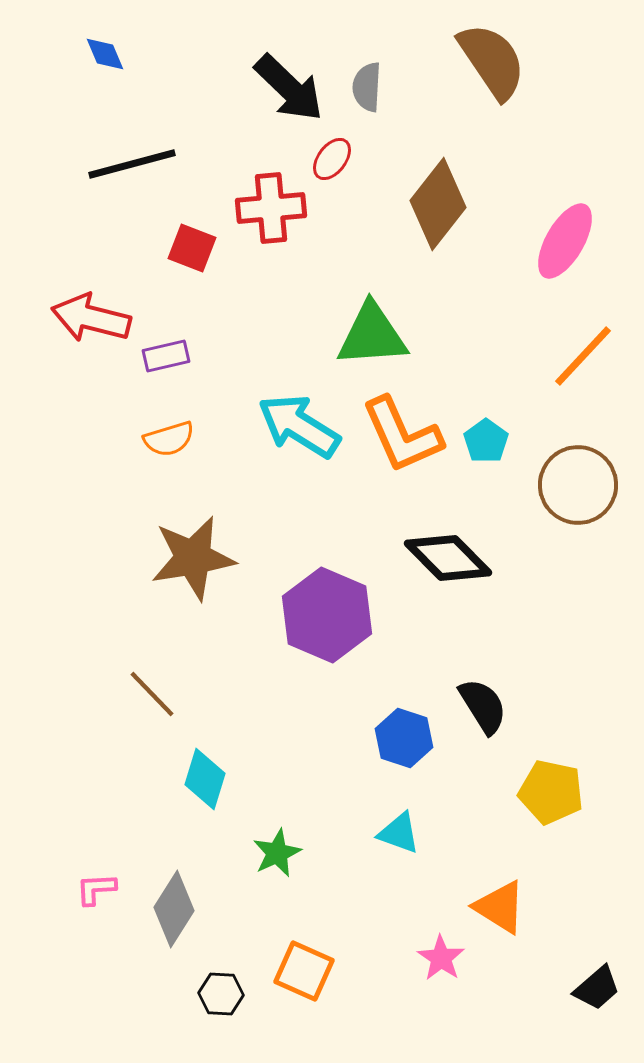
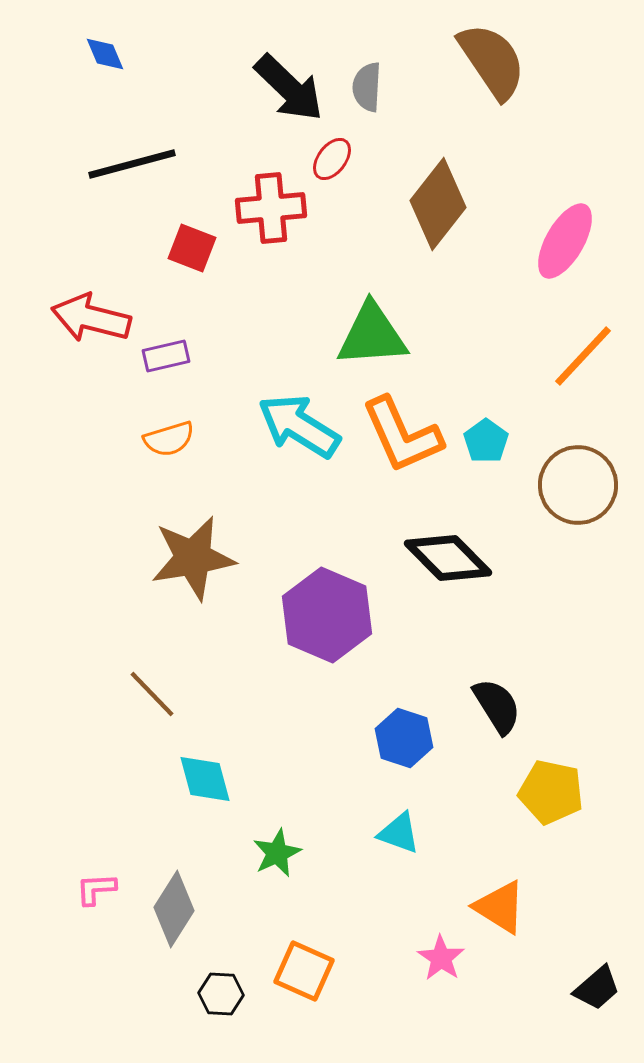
black semicircle: moved 14 px right
cyan diamond: rotated 32 degrees counterclockwise
